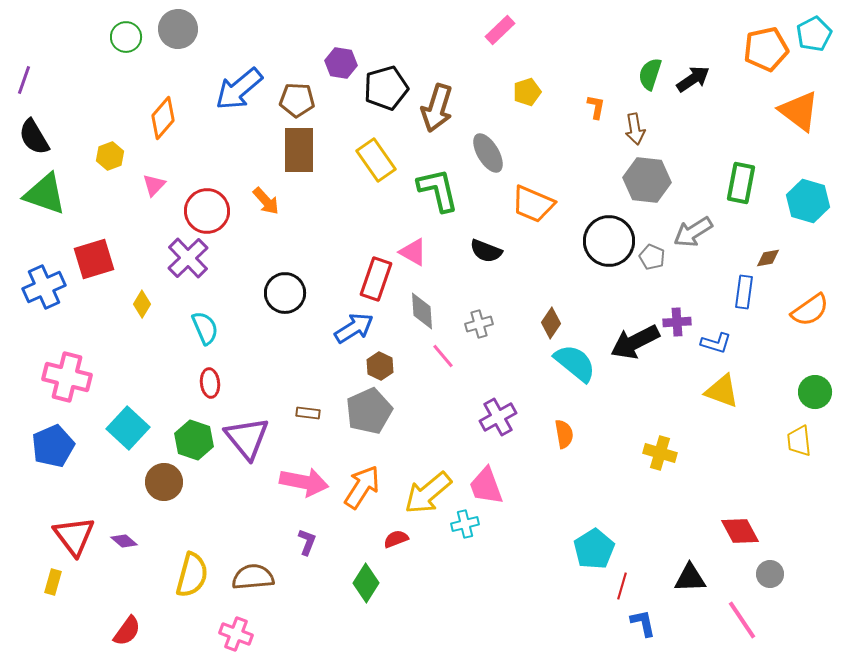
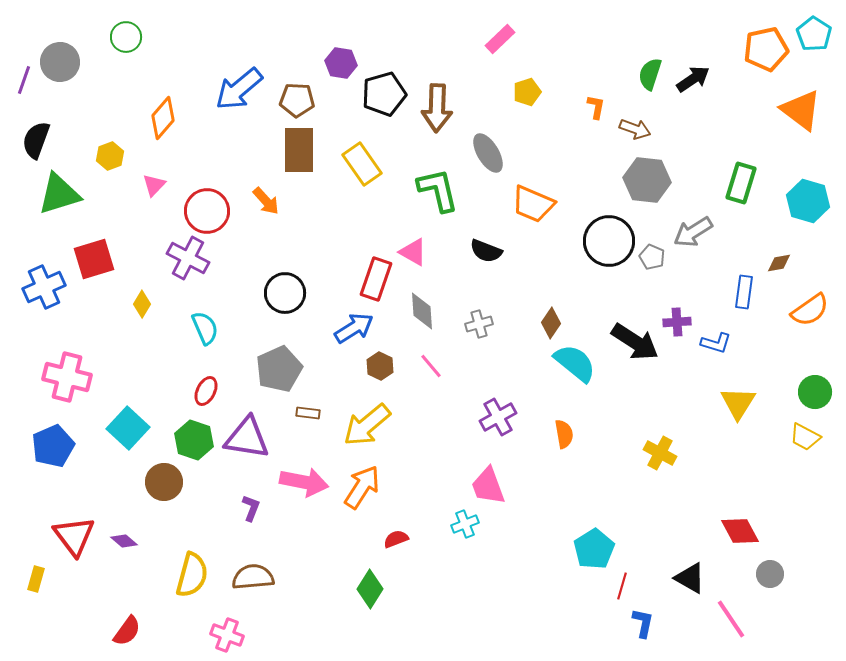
gray circle at (178, 29): moved 118 px left, 33 px down
pink rectangle at (500, 30): moved 9 px down
cyan pentagon at (814, 34): rotated 12 degrees counterclockwise
black pentagon at (386, 88): moved 2 px left, 6 px down
brown arrow at (437, 108): rotated 15 degrees counterclockwise
orange triangle at (799, 111): moved 2 px right, 1 px up
brown arrow at (635, 129): rotated 60 degrees counterclockwise
black semicircle at (34, 137): moved 2 px right, 3 px down; rotated 51 degrees clockwise
yellow rectangle at (376, 160): moved 14 px left, 4 px down
green rectangle at (741, 183): rotated 6 degrees clockwise
green triangle at (45, 194): moved 14 px right; rotated 36 degrees counterclockwise
purple cross at (188, 258): rotated 18 degrees counterclockwise
brown diamond at (768, 258): moved 11 px right, 5 px down
black arrow at (635, 342): rotated 120 degrees counterclockwise
pink line at (443, 356): moved 12 px left, 10 px down
red ellipse at (210, 383): moved 4 px left, 8 px down; rotated 32 degrees clockwise
yellow triangle at (722, 391): moved 16 px right, 12 px down; rotated 42 degrees clockwise
gray pentagon at (369, 411): moved 90 px left, 42 px up
purple triangle at (247, 438): rotated 42 degrees counterclockwise
yellow trapezoid at (799, 441): moved 6 px right, 4 px up; rotated 56 degrees counterclockwise
yellow cross at (660, 453): rotated 12 degrees clockwise
pink trapezoid at (486, 486): moved 2 px right
yellow arrow at (428, 493): moved 61 px left, 68 px up
cyan cross at (465, 524): rotated 8 degrees counterclockwise
purple L-shape at (307, 542): moved 56 px left, 34 px up
black triangle at (690, 578): rotated 32 degrees clockwise
yellow rectangle at (53, 582): moved 17 px left, 3 px up
green diamond at (366, 583): moved 4 px right, 6 px down
pink line at (742, 620): moved 11 px left, 1 px up
blue L-shape at (643, 623): rotated 24 degrees clockwise
pink cross at (236, 634): moved 9 px left, 1 px down
